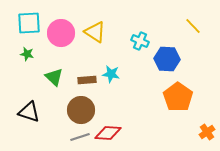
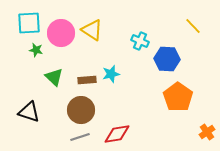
yellow triangle: moved 3 px left, 2 px up
green star: moved 9 px right, 4 px up
cyan star: rotated 24 degrees counterclockwise
red diamond: moved 9 px right, 1 px down; rotated 12 degrees counterclockwise
